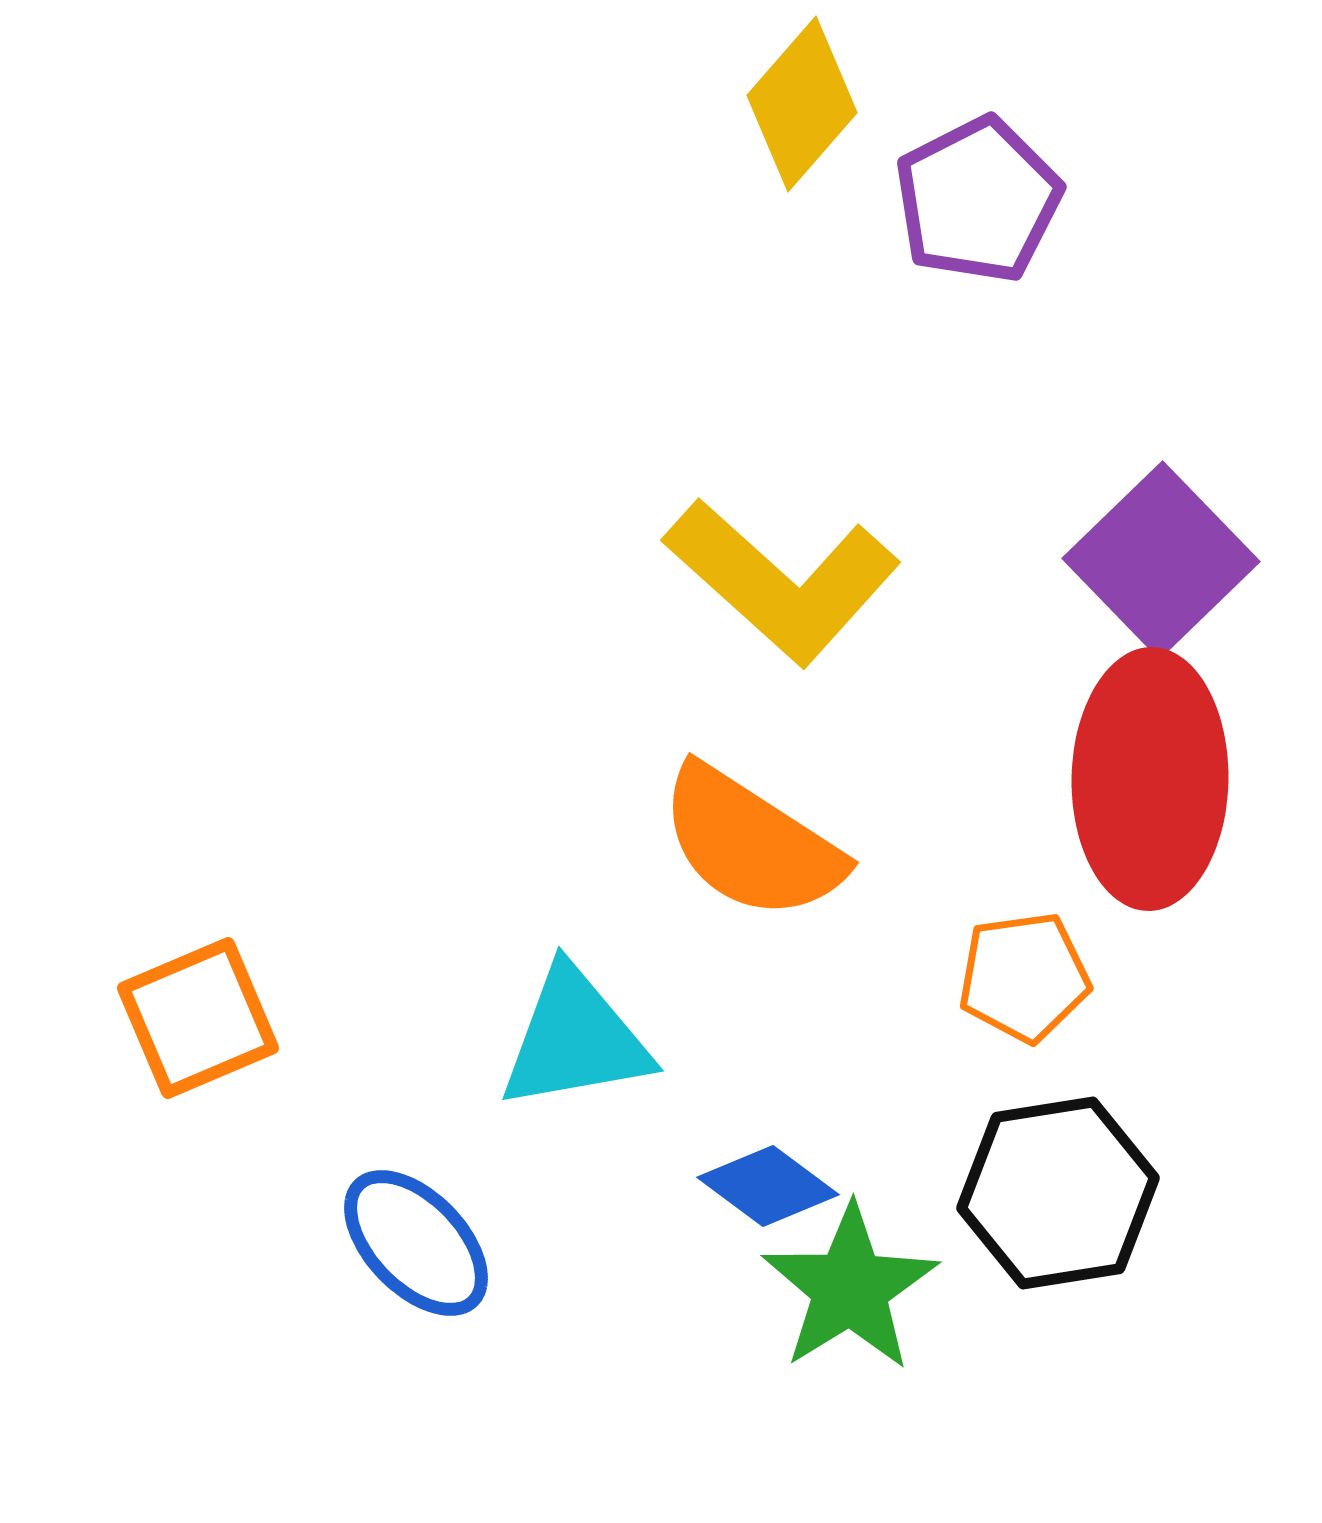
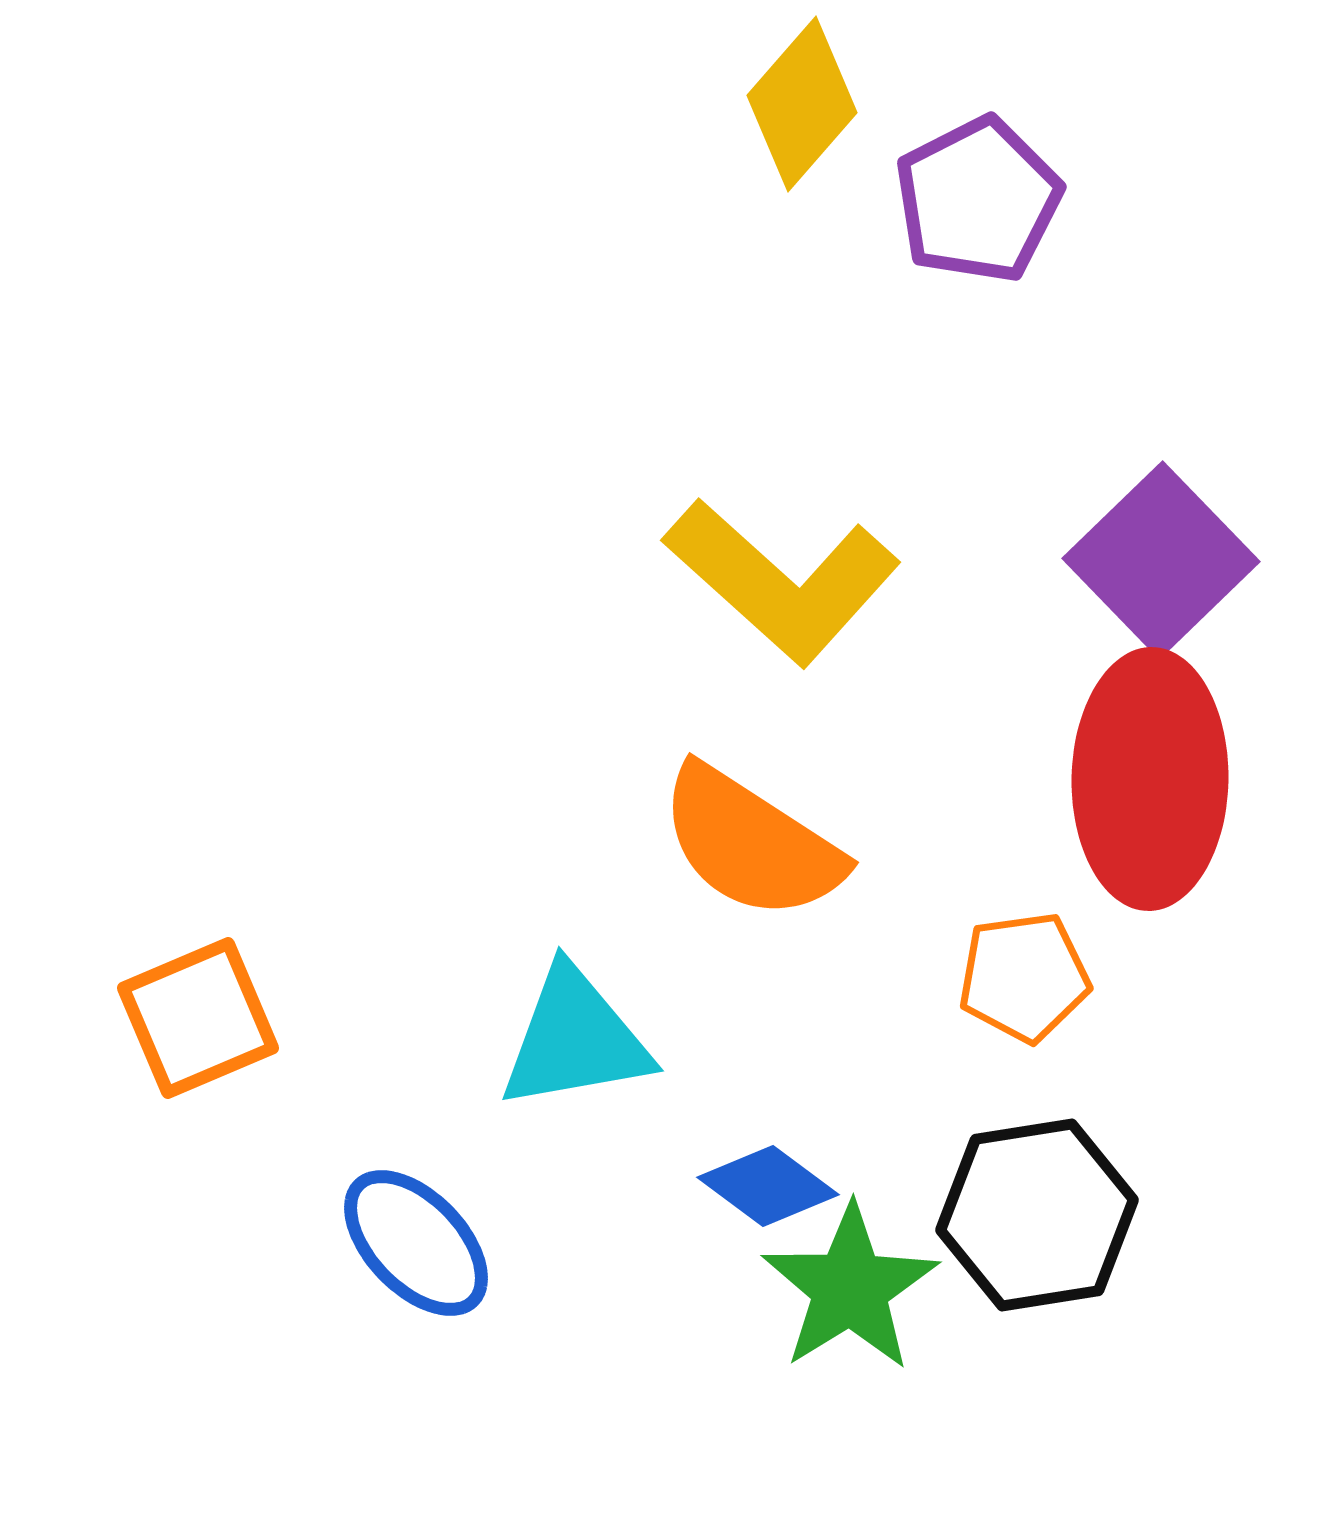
black hexagon: moved 21 px left, 22 px down
